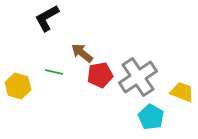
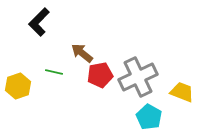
black L-shape: moved 8 px left, 4 px down; rotated 16 degrees counterclockwise
gray cross: rotated 9 degrees clockwise
yellow hexagon: rotated 25 degrees clockwise
cyan pentagon: moved 2 px left
